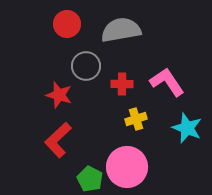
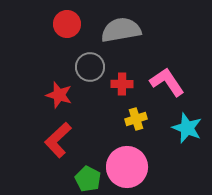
gray circle: moved 4 px right, 1 px down
green pentagon: moved 2 px left
